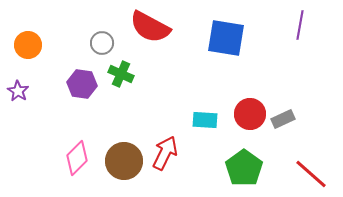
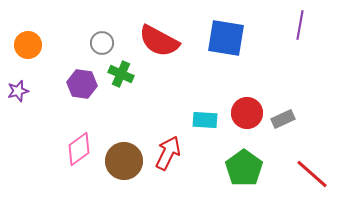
red semicircle: moved 9 px right, 14 px down
purple star: rotated 25 degrees clockwise
red circle: moved 3 px left, 1 px up
red arrow: moved 3 px right
pink diamond: moved 2 px right, 9 px up; rotated 8 degrees clockwise
red line: moved 1 px right
